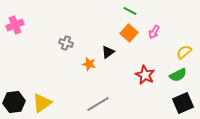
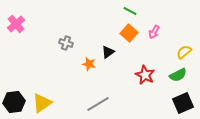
pink cross: moved 1 px right, 1 px up; rotated 18 degrees counterclockwise
